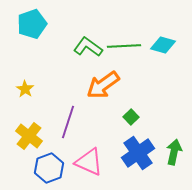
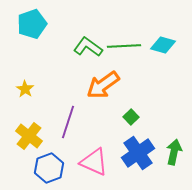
pink triangle: moved 5 px right
